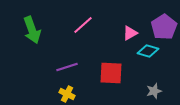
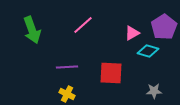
pink triangle: moved 2 px right
purple line: rotated 15 degrees clockwise
gray star: rotated 14 degrees clockwise
